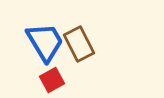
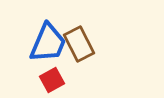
blue trapezoid: moved 3 px right, 1 px down; rotated 54 degrees clockwise
